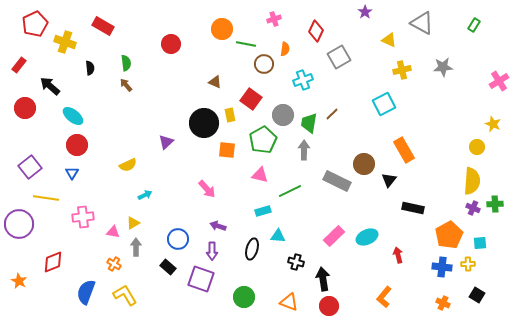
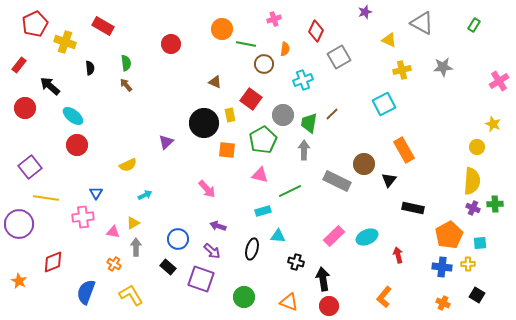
purple star at (365, 12): rotated 16 degrees clockwise
blue triangle at (72, 173): moved 24 px right, 20 px down
purple arrow at (212, 251): rotated 48 degrees counterclockwise
yellow L-shape at (125, 295): moved 6 px right
